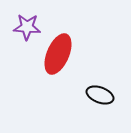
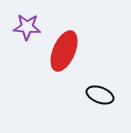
red ellipse: moved 6 px right, 3 px up
